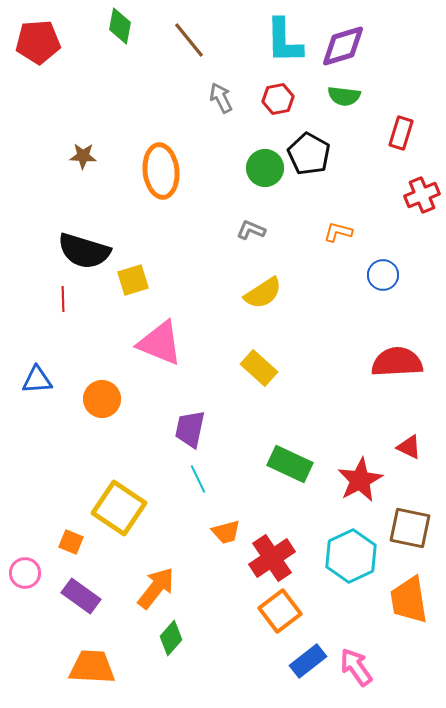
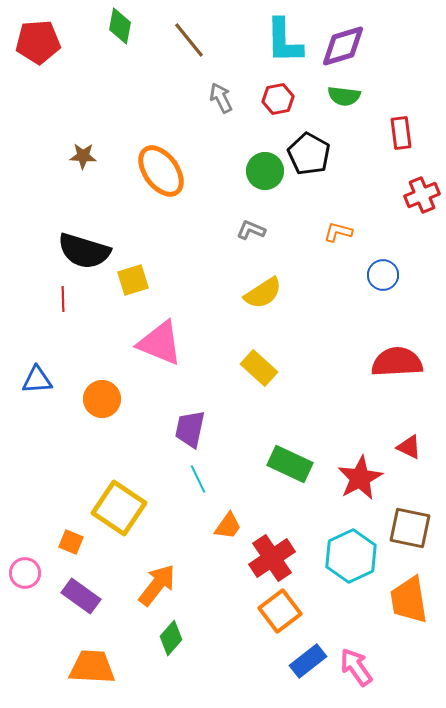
red rectangle at (401, 133): rotated 24 degrees counterclockwise
green circle at (265, 168): moved 3 px down
orange ellipse at (161, 171): rotated 30 degrees counterclockwise
red star at (360, 480): moved 2 px up
orange trapezoid at (226, 532): moved 2 px right, 6 px up; rotated 40 degrees counterclockwise
orange arrow at (156, 588): moved 1 px right, 3 px up
